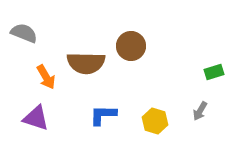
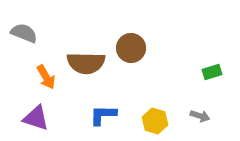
brown circle: moved 2 px down
green rectangle: moved 2 px left
gray arrow: moved 5 px down; rotated 102 degrees counterclockwise
